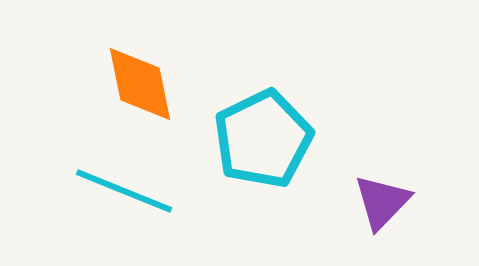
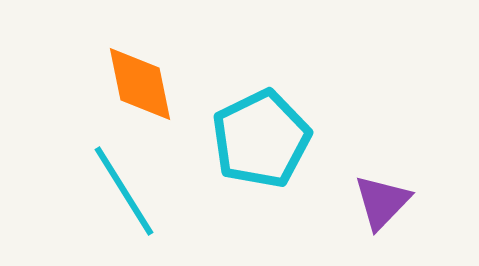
cyan pentagon: moved 2 px left
cyan line: rotated 36 degrees clockwise
